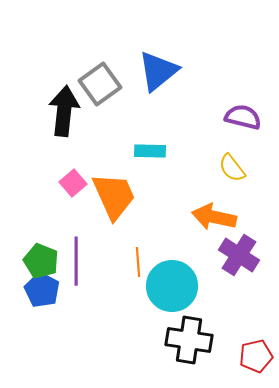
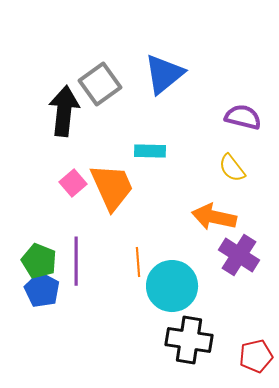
blue triangle: moved 6 px right, 3 px down
orange trapezoid: moved 2 px left, 9 px up
green pentagon: moved 2 px left
